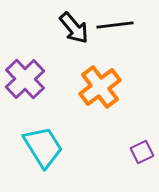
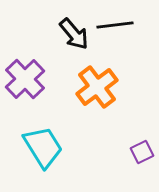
black arrow: moved 6 px down
orange cross: moved 3 px left
